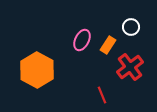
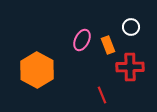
orange rectangle: rotated 54 degrees counterclockwise
red cross: rotated 36 degrees clockwise
